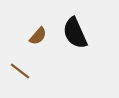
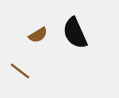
brown semicircle: moved 1 px up; rotated 18 degrees clockwise
